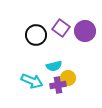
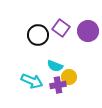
purple circle: moved 3 px right
black circle: moved 2 px right
cyan semicircle: moved 1 px right; rotated 35 degrees clockwise
yellow circle: moved 1 px right, 1 px up
